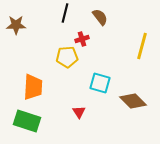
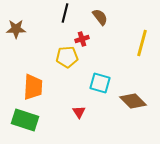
brown star: moved 4 px down
yellow line: moved 3 px up
green rectangle: moved 2 px left, 1 px up
